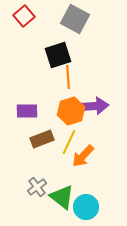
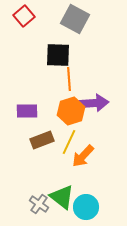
black square: rotated 20 degrees clockwise
orange line: moved 1 px right, 2 px down
purple arrow: moved 3 px up
brown rectangle: moved 1 px down
gray cross: moved 2 px right, 17 px down; rotated 18 degrees counterclockwise
